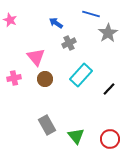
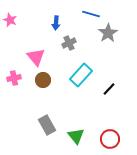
blue arrow: rotated 120 degrees counterclockwise
brown circle: moved 2 px left, 1 px down
